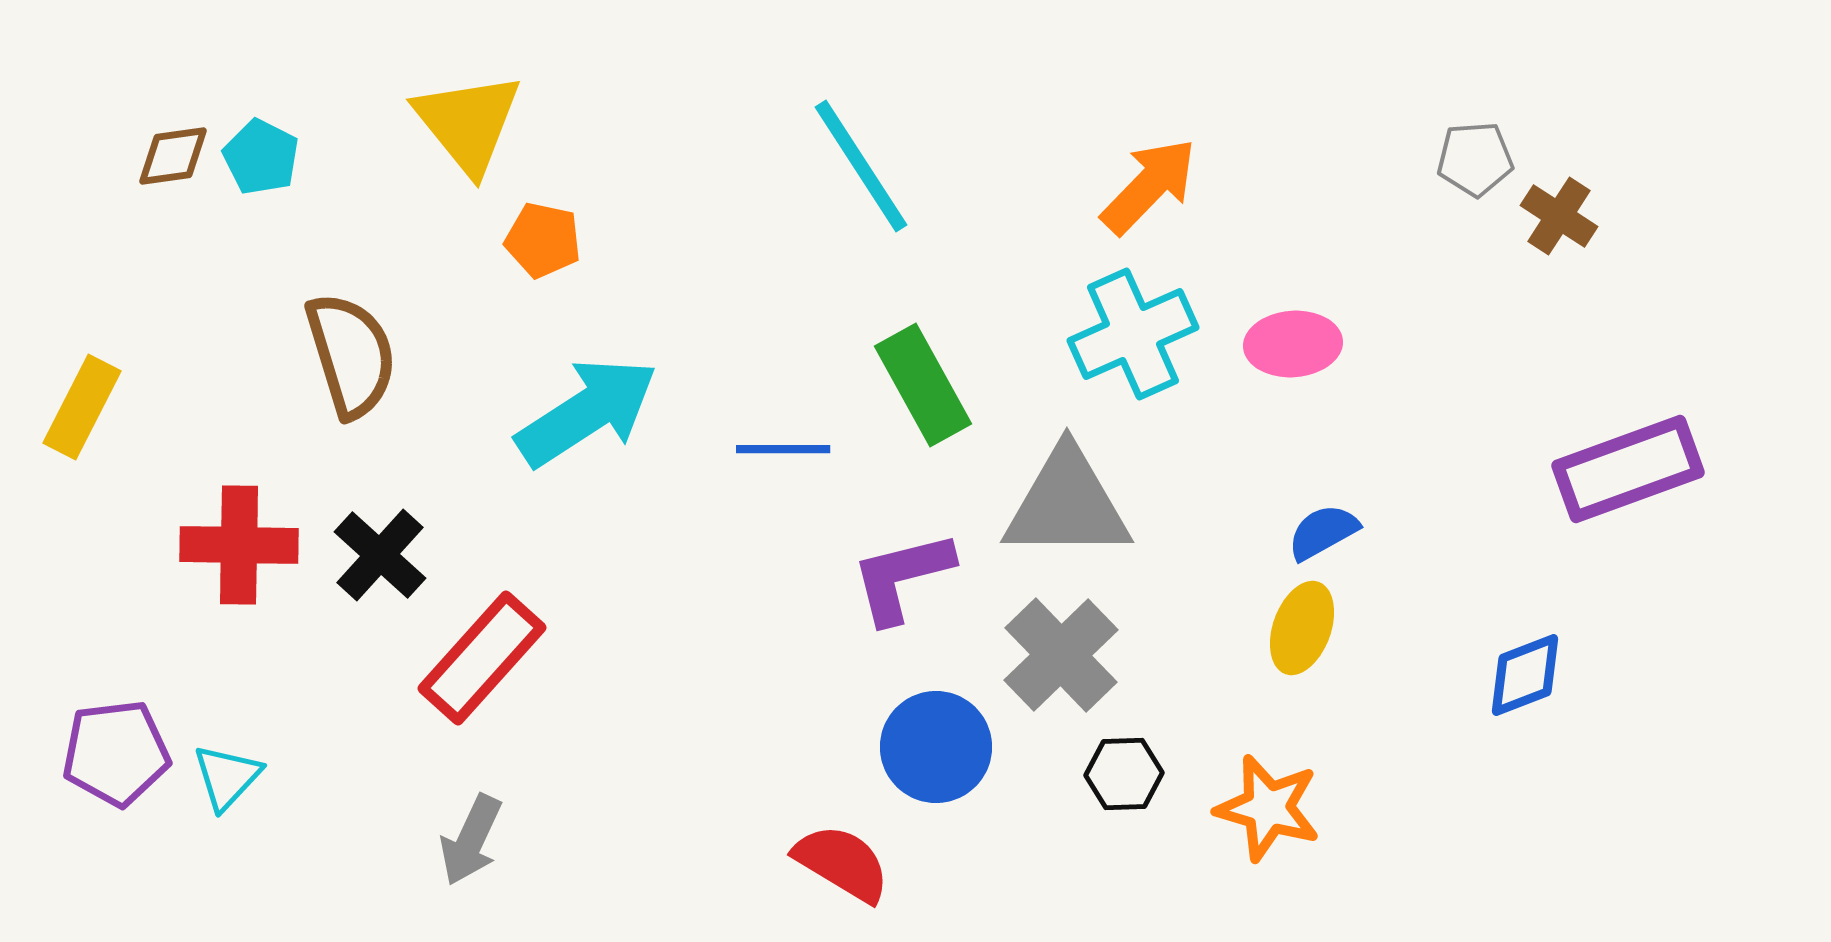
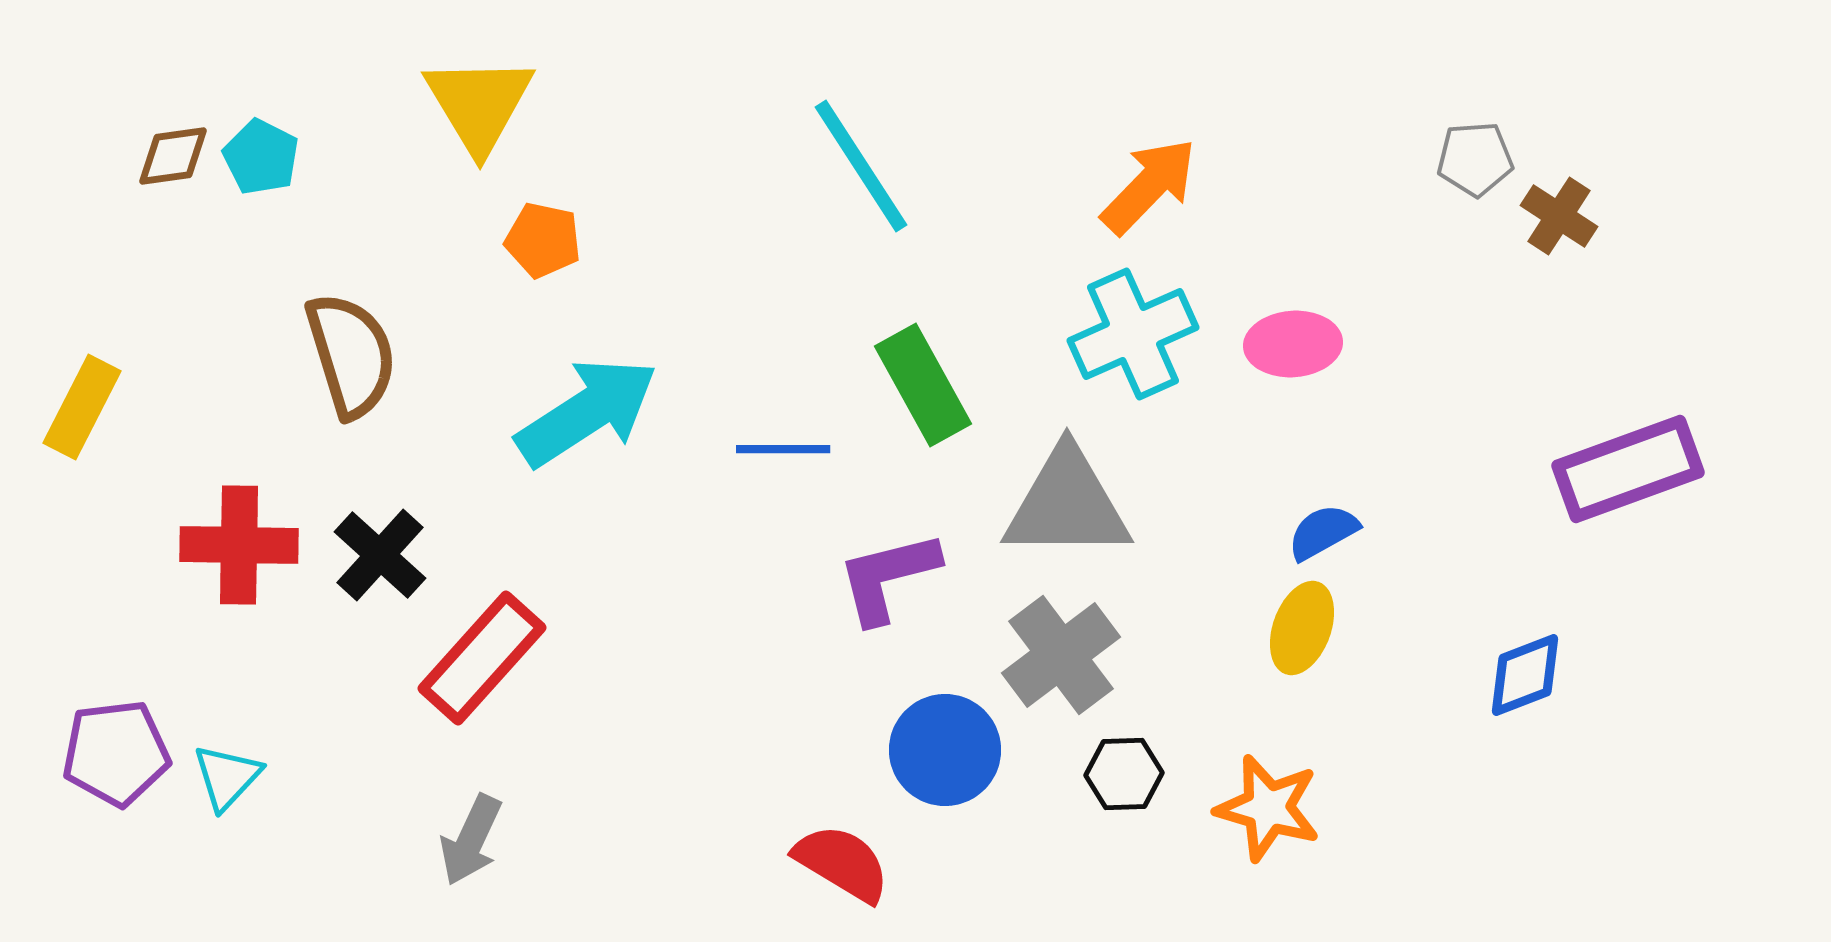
yellow triangle: moved 11 px right, 19 px up; rotated 8 degrees clockwise
purple L-shape: moved 14 px left
gray cross: rotated 7 degrees clockwise
blue circle: moved 9 px right, 3 px down
